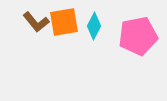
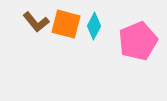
orange square: moved 2 px right, 2 px down; rotated 24 degrees clockwise
pink pentagon: moved 5 px down; rotated 12 degrees counterclockwise
